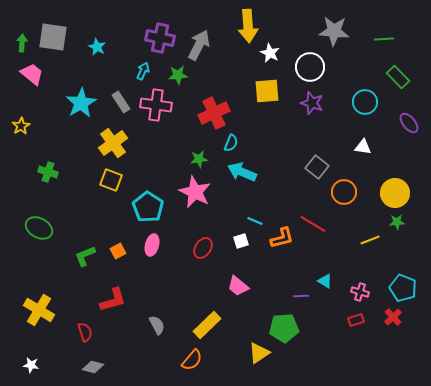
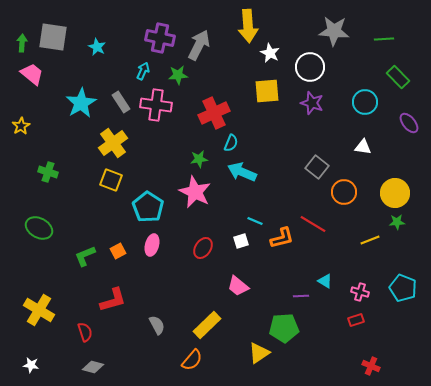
red cross at (393, 317): moved 22 px left, 49 px down; rotated 24 degrees counterclockwise
